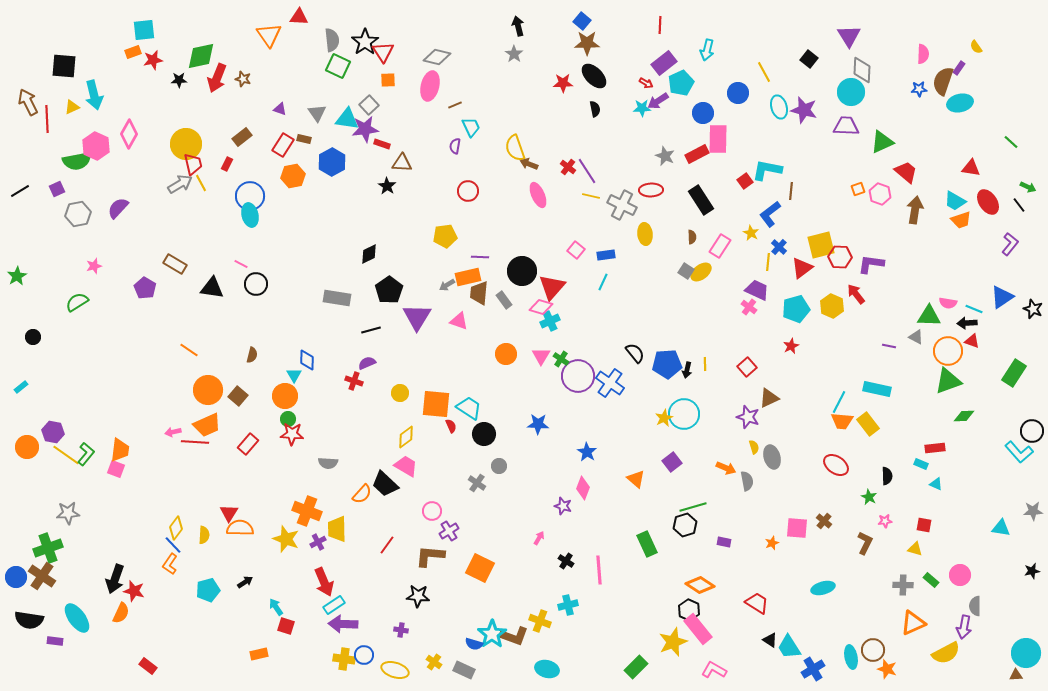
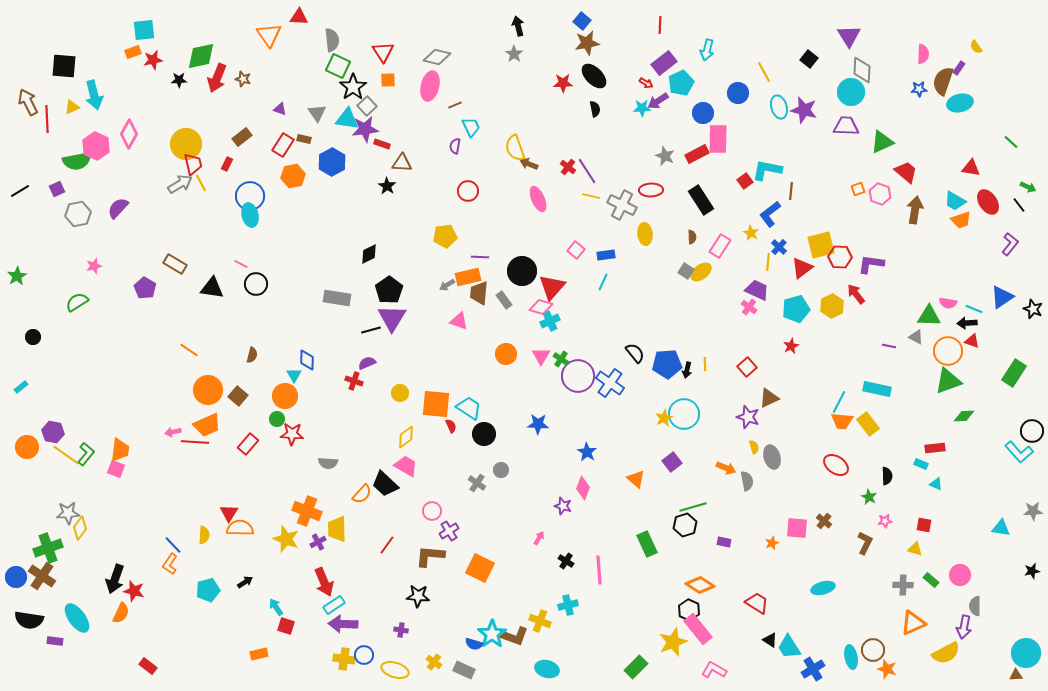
black star at (365, 42): moved 12 px left, 45 px down
brown star at (587, 43): rotated 10 degrees counterclockwise
gray square at (369, 105): moved 2 px left, 1 px down
pink ellipse at (538, 195): moved 4 px down
yellow hexagon at (832, 306): rotated 10 degrees clockwise
purple triangle at (417, 317): moved 25 px left, 1 px down
green circle at (288, 419): moved 11 px left
gray circle at (499, 466): moved 2 px right, 4 px down
yellow diamond at (176, 528): moved 96 px left
